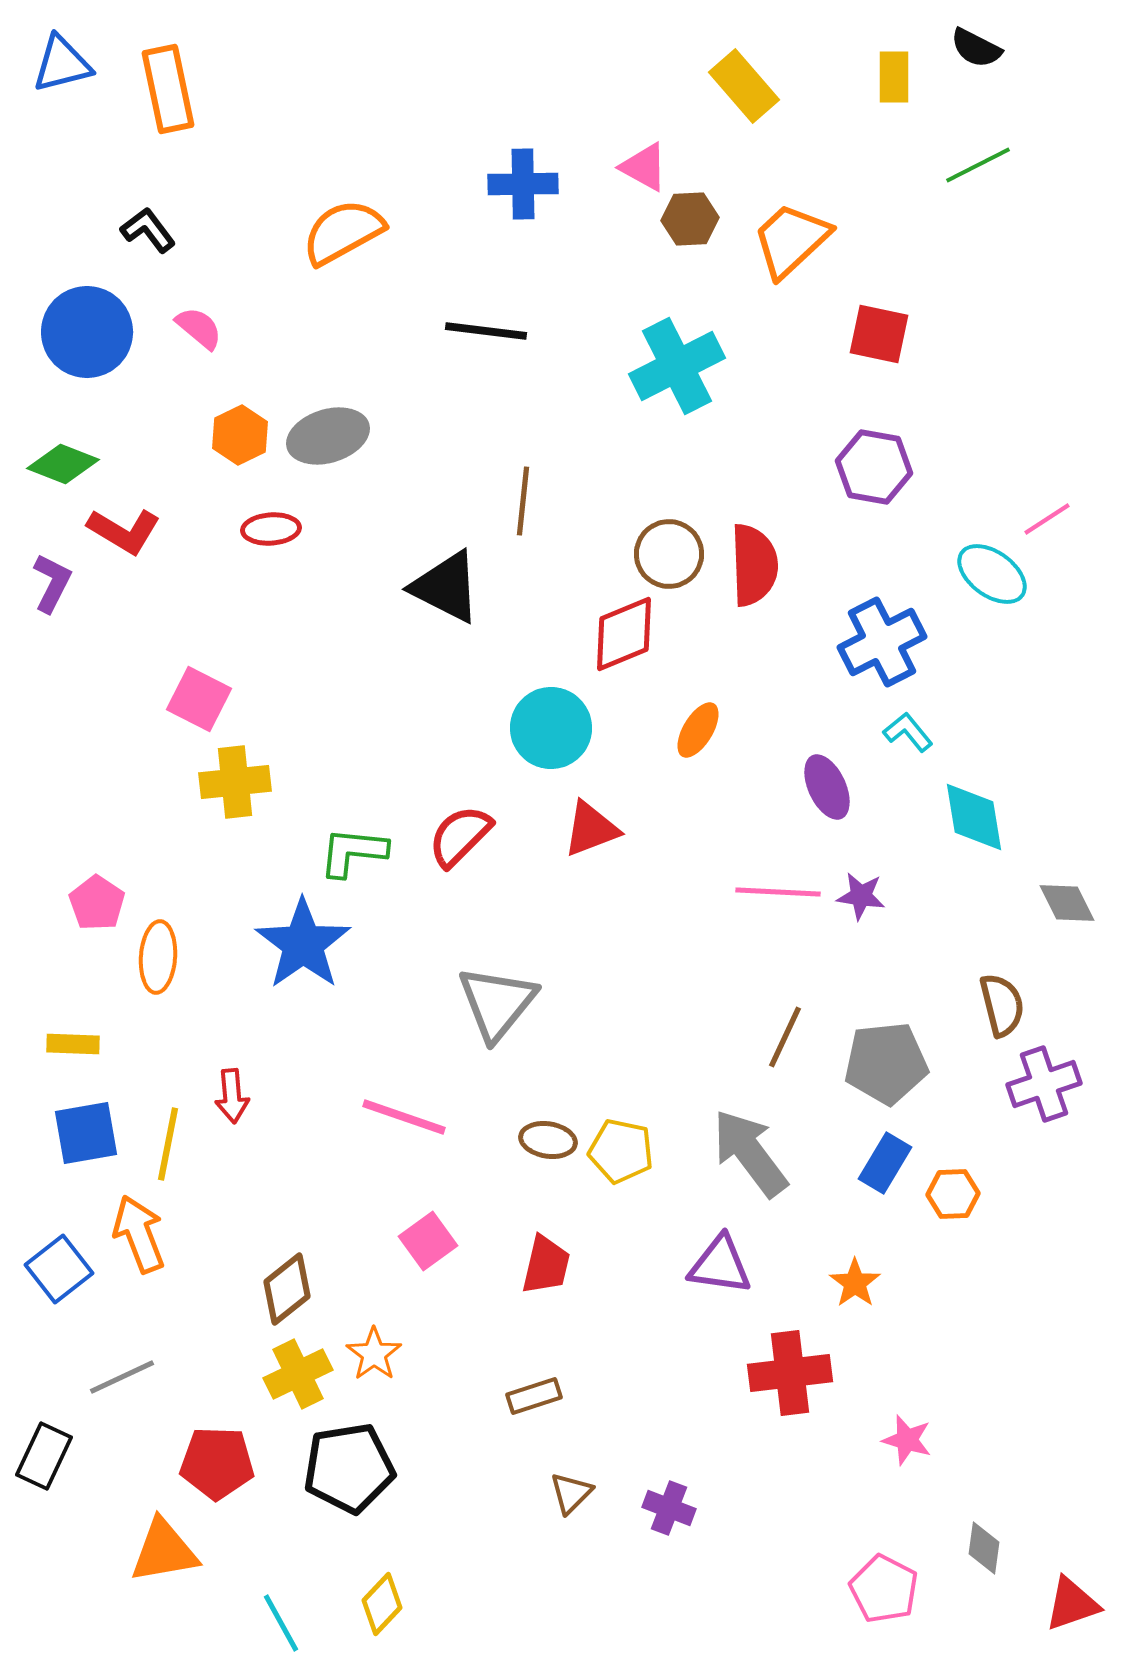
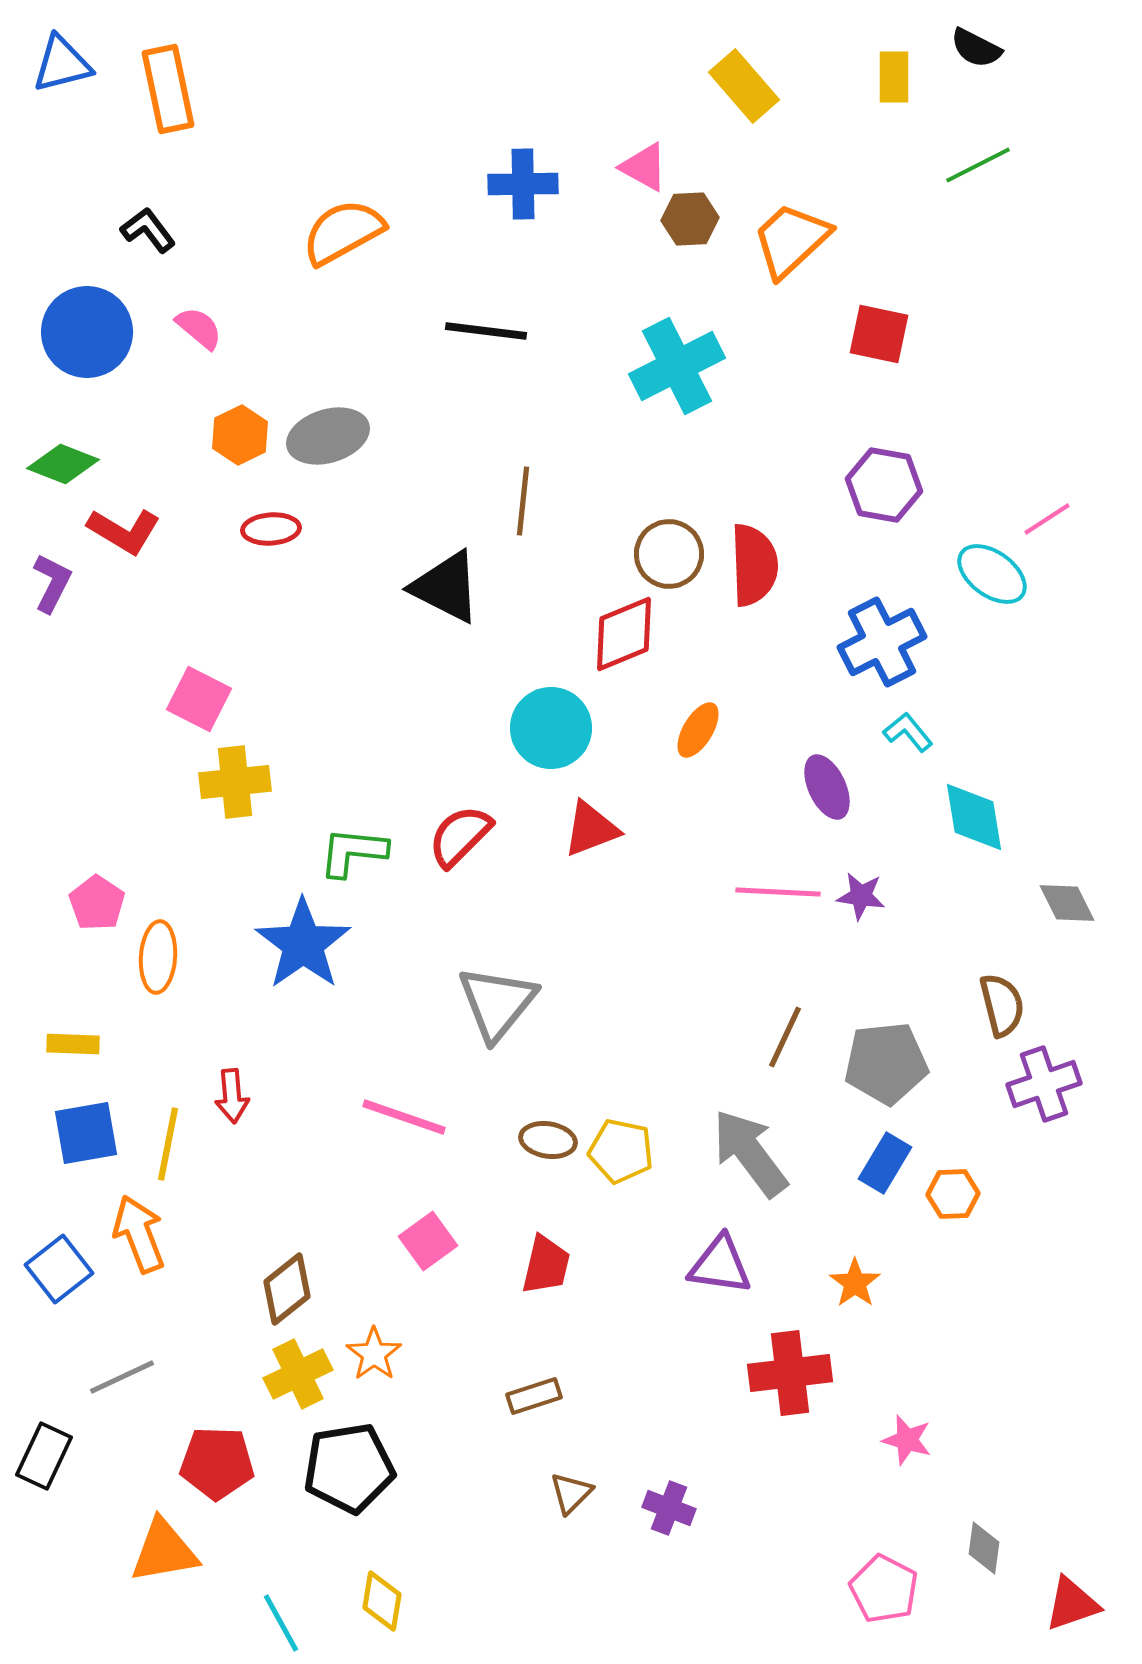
purple hexagon at (874, 467): moved 10 px right, 18 px down
yellow diamond at (382, 1604): moved 3 px up; rotated 34 degrees counterclockwise
